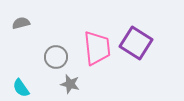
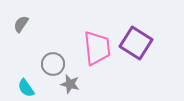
gray semicircle: moved 1 px down; rotated 42 degrees counterclockwise
gray circle: moved 3 px left, 7 px down
cyan semicircle: moved 5 px right
